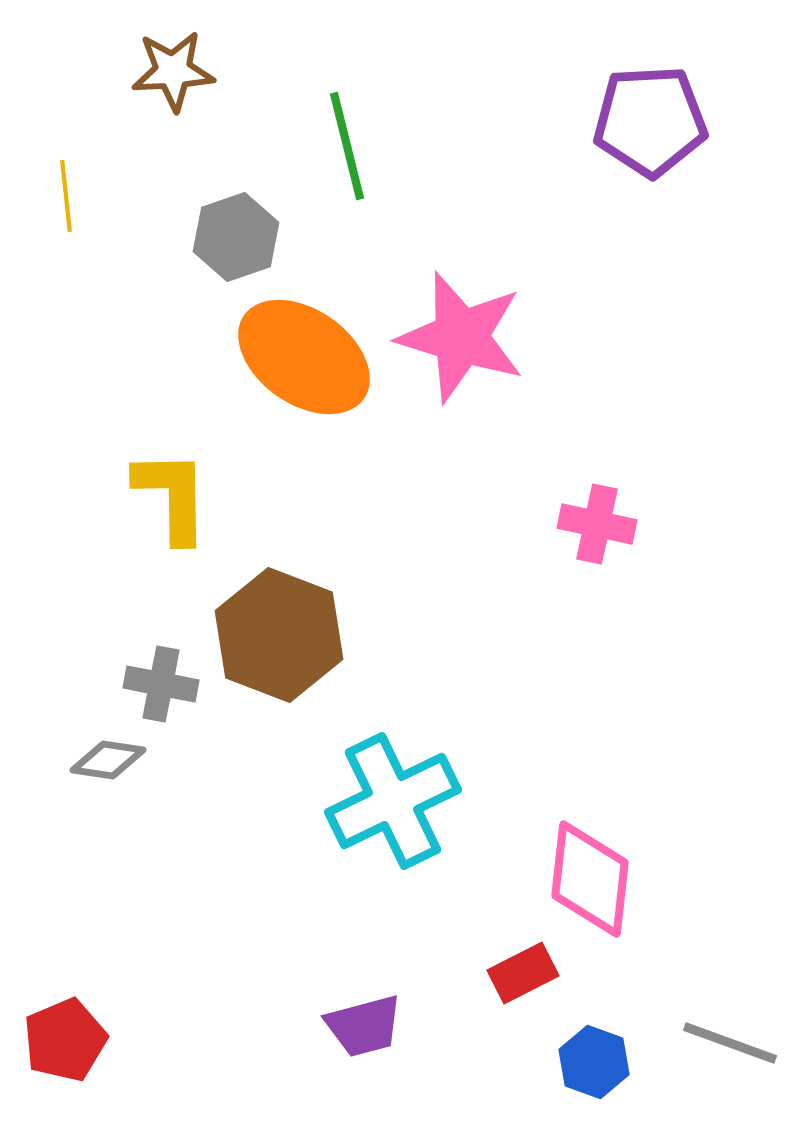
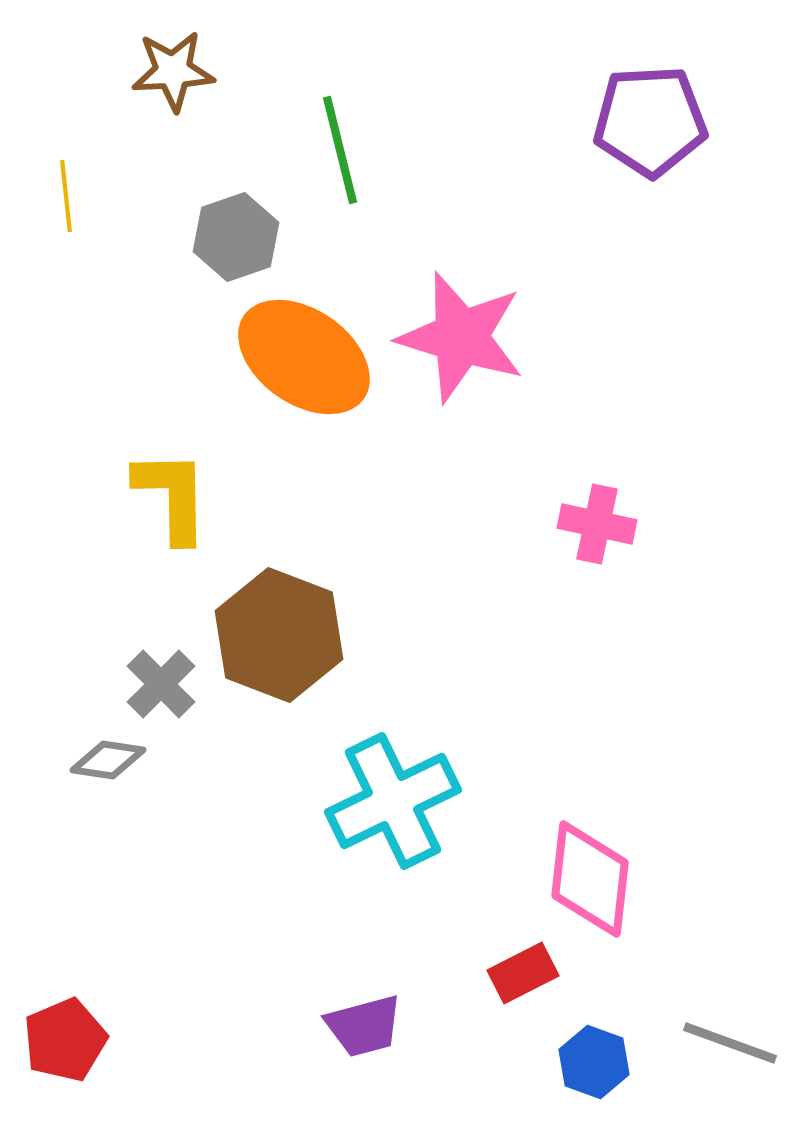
green line: moved 7 px left, 4 px down
gray cross: rotated 34 degrees clockwise
